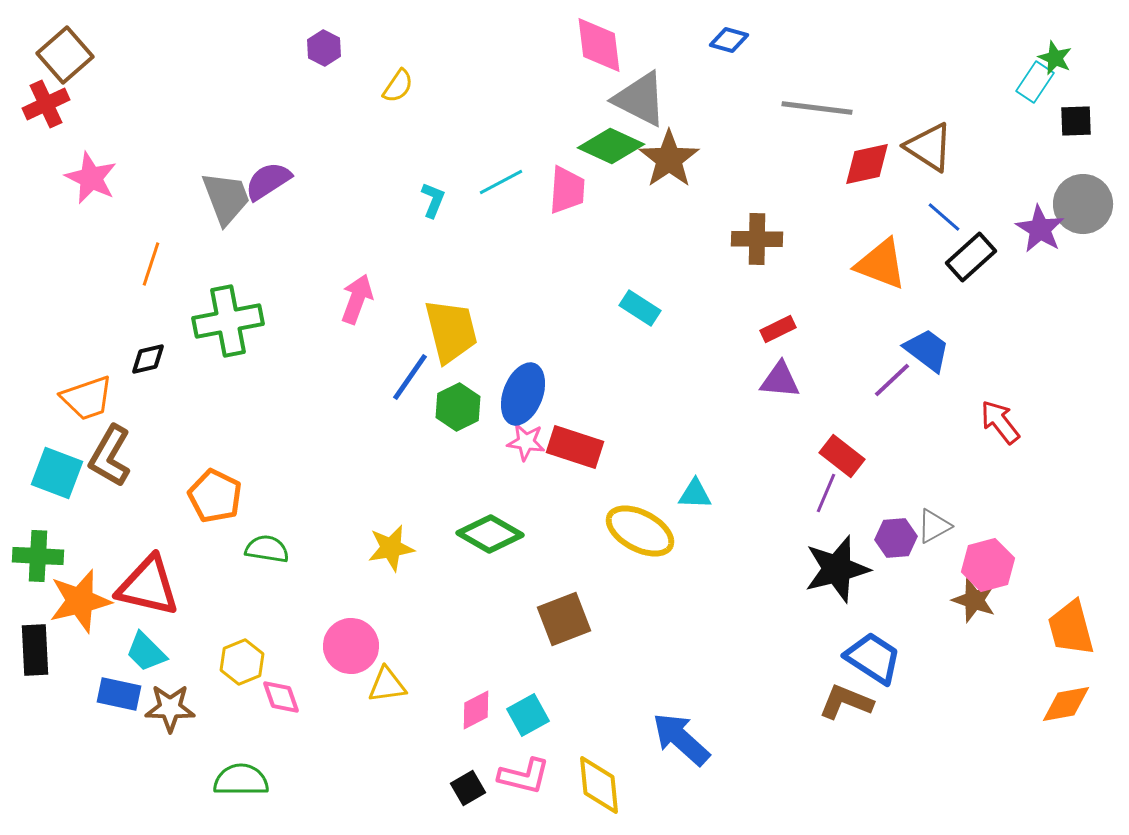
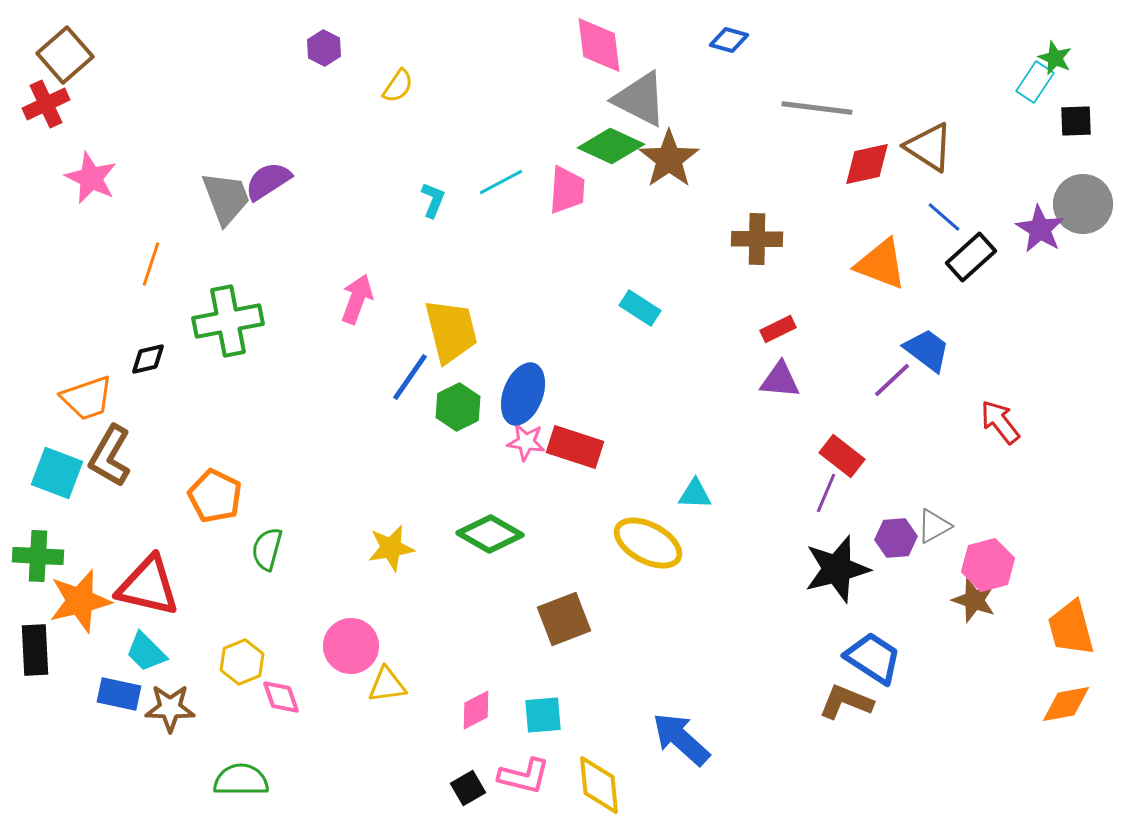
yellow ellipse at (640, 531): moved 8 px right, 12 px down
green semicircle at (267, 549): rotated 84 degrees counterclockwise
cyan square at (528, 715): moved 15 px right; rotated 24 degrees clockwise
